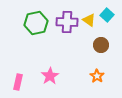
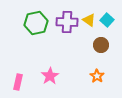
cyan square: moved 5 px down
